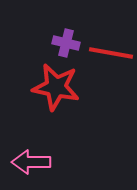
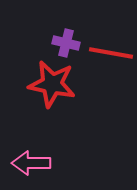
red star: moved 4 px left, 3 px up
pink arrow: moved 1 px down
